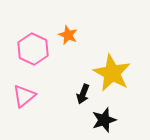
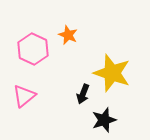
yellow star: rotated 9 degrees counterclockwise
